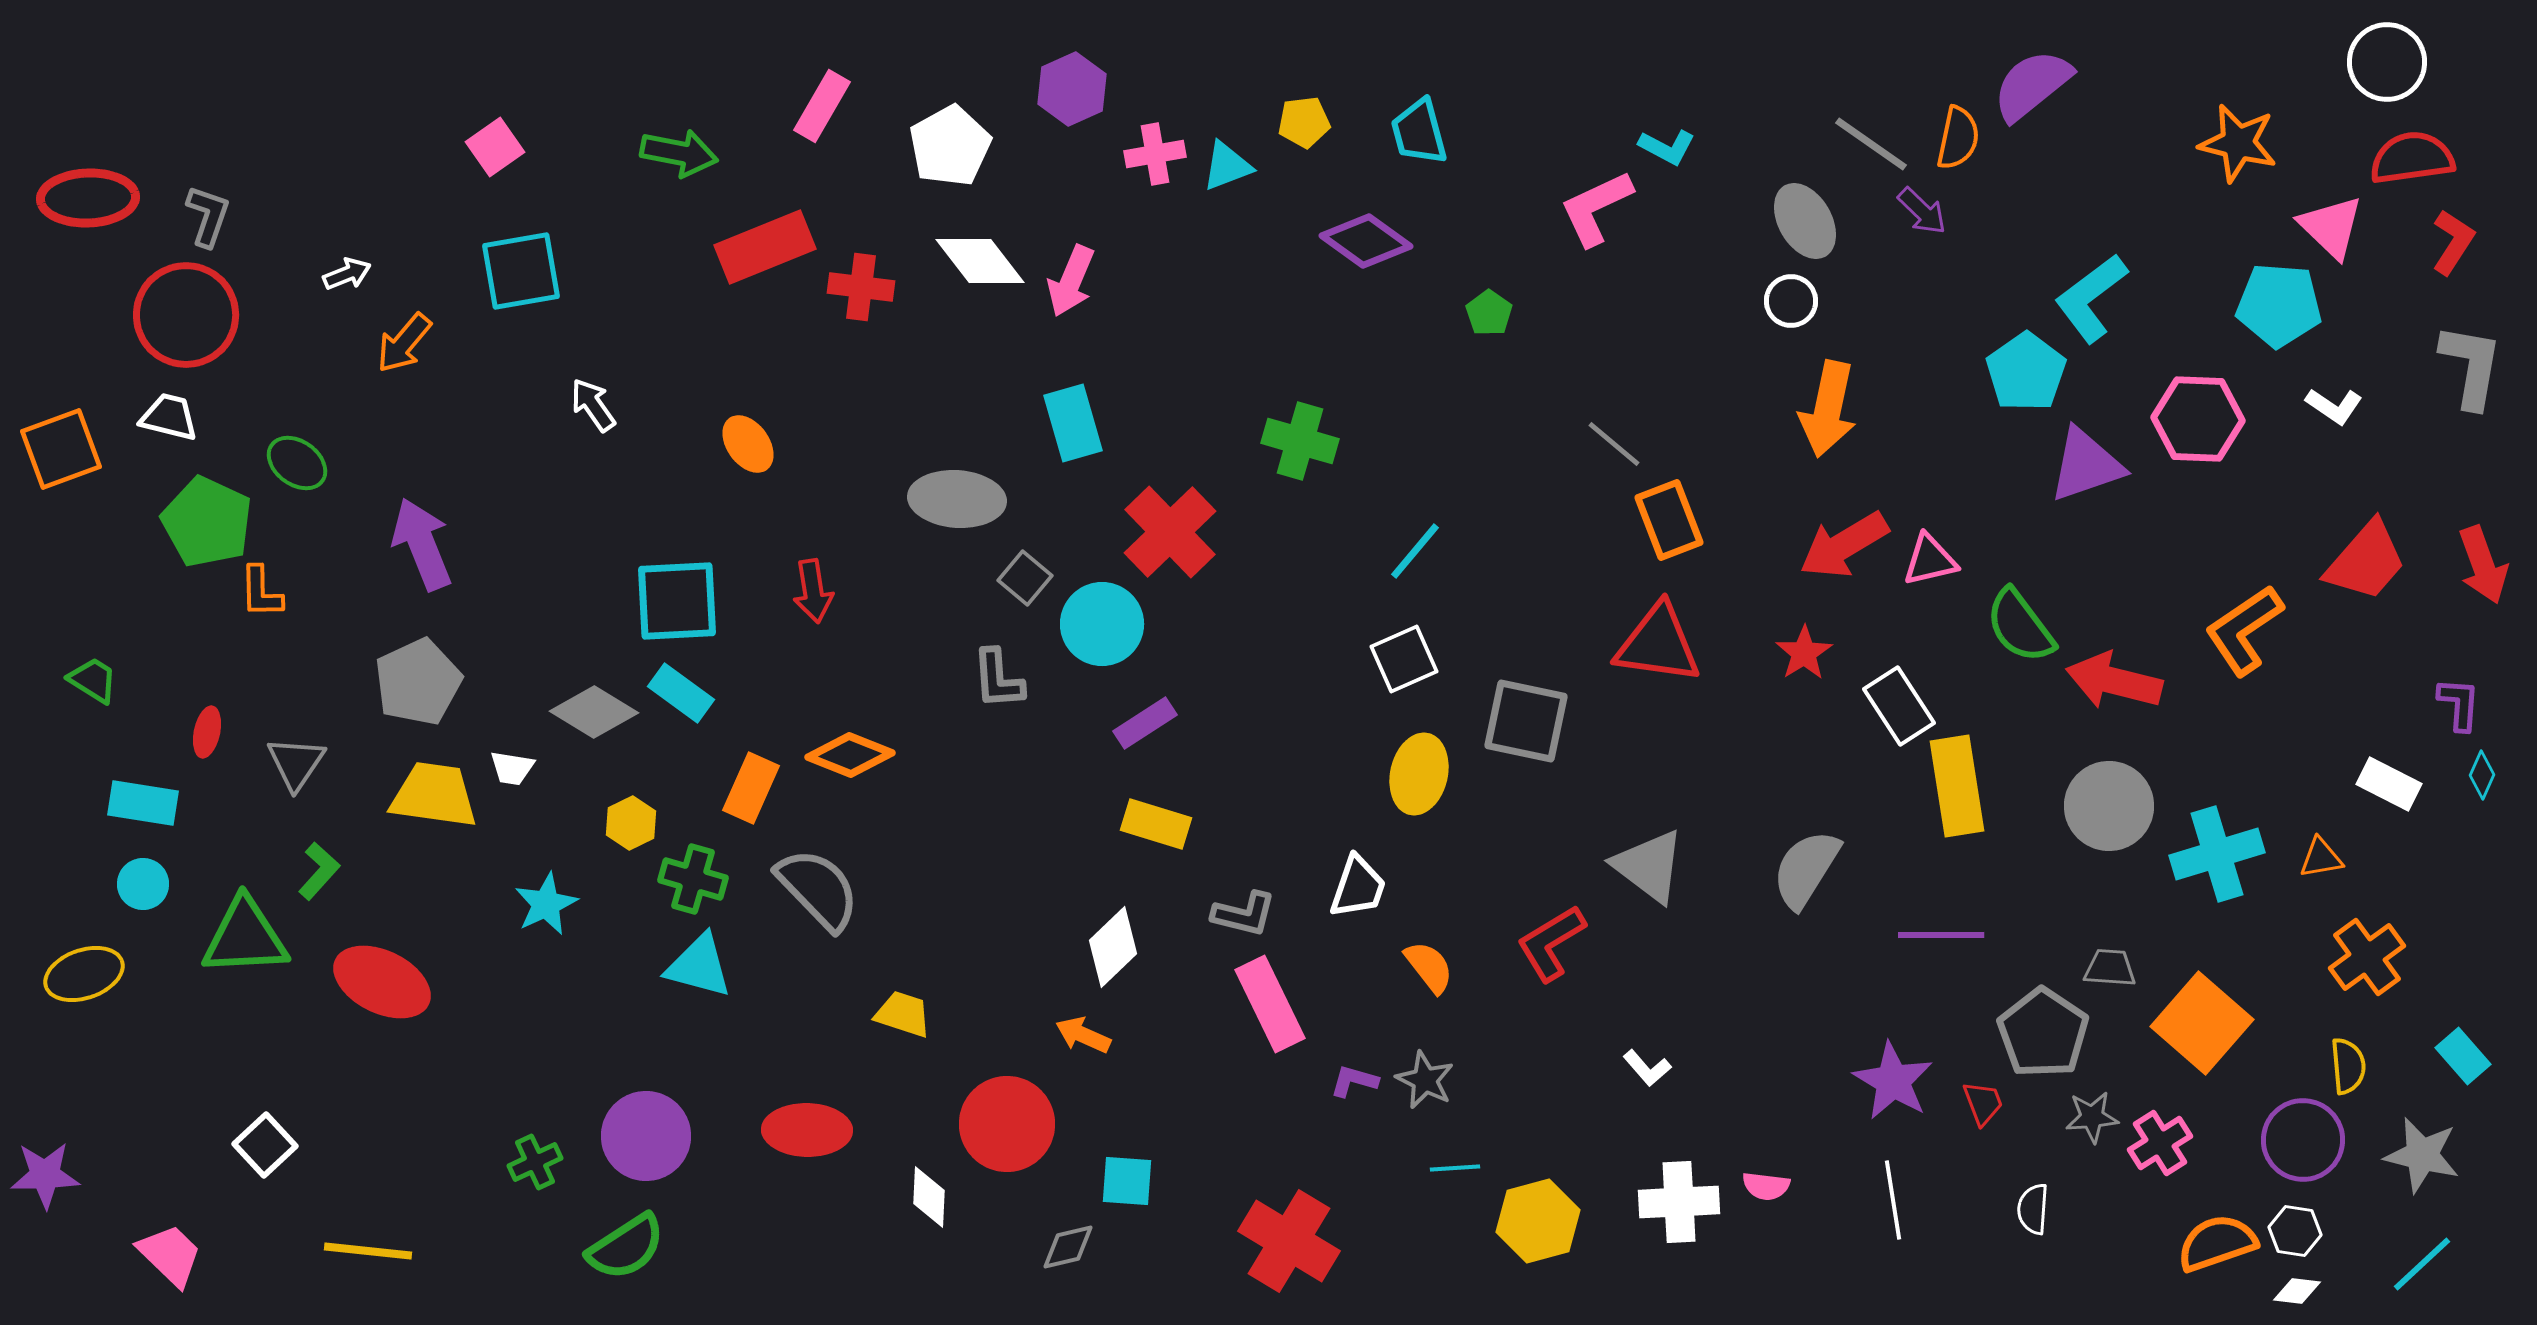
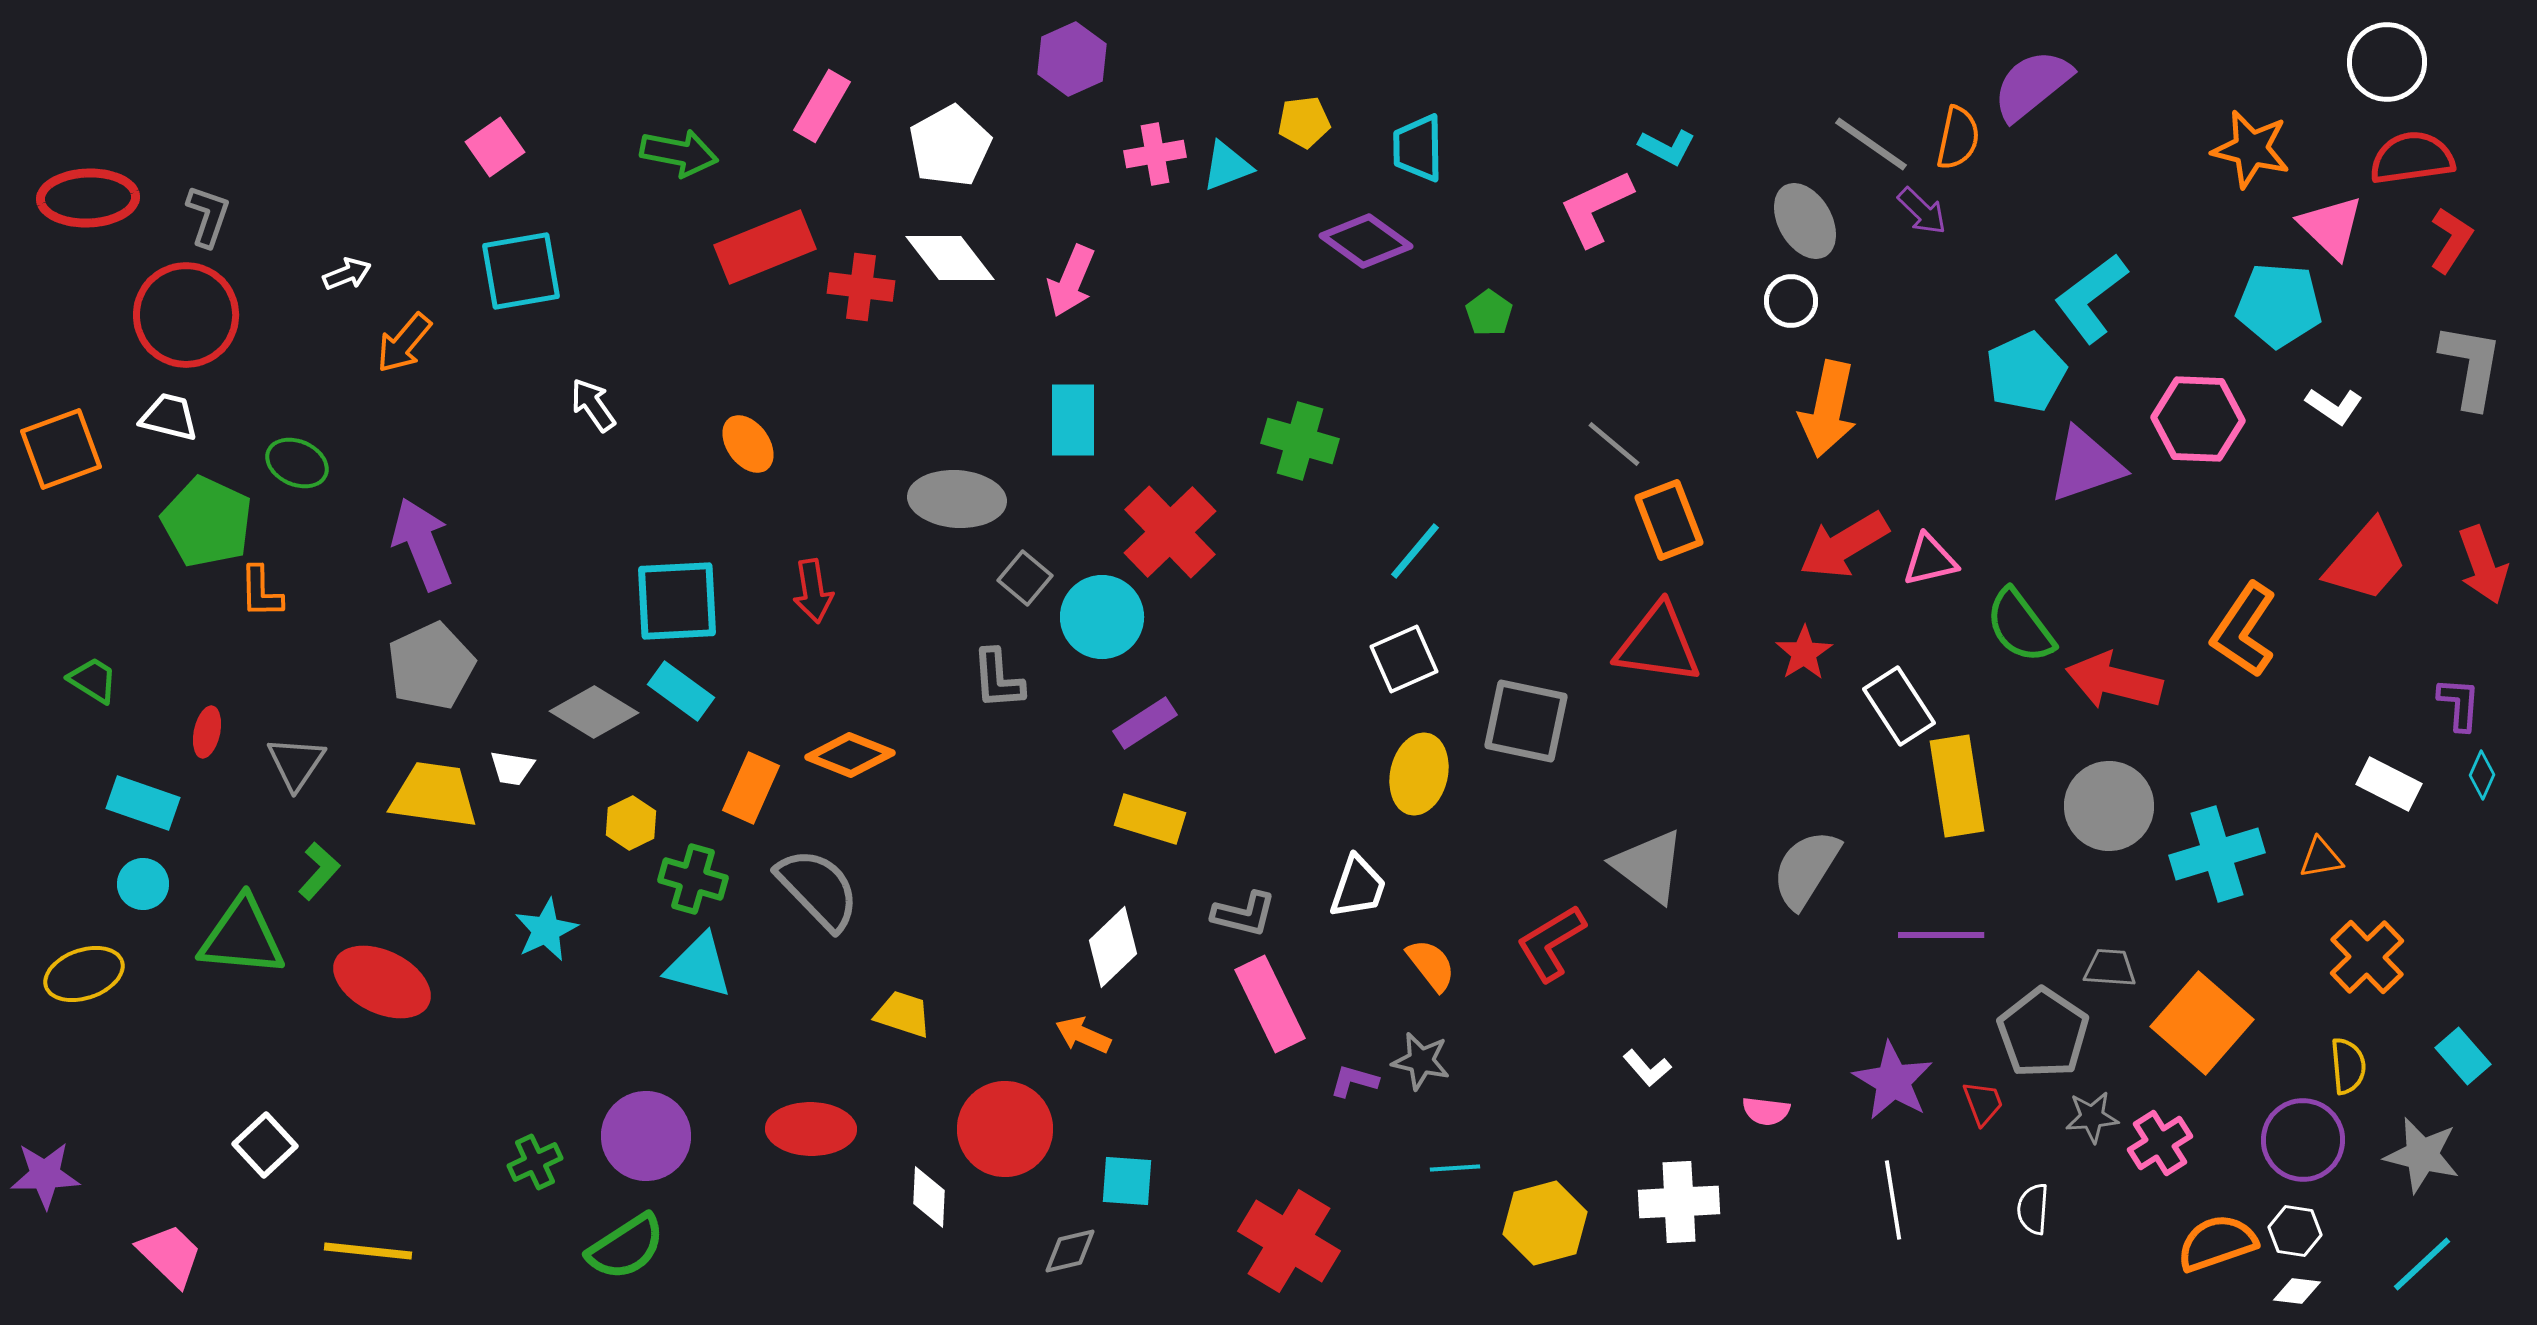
purple hexagon at (1072, 89): moved 30 px up
cyan trapezoid at (1419, 132): moved 1 px left, 16 px down; rotated 14 degrees clockwise
orange star at (2238, 143): moved 13 px right, 6 px down
red L-shape at (2453, 242): moved 2 px left, 2 px up
white diamond at (980, 261): moved 30 px left, 3 px up
cyan pentagon at (2026, 372): rotated 10 degrees clockwise
cyan rectangle at (1073, 423): moved 3 px up; rotated 16 degrees clockwise
green ellipse at (297, 463): rotated 12 degrees counterclockwise
cyan circle at (1102, 624): moved 7 px up
orange L-shape at (2244, 630): rotated 22 degrees counterclockwise
gray pentagon at (418, 682): moved 13 px right, 16 px up
cyan rectangle at (681, 693): moved 2 px up
cyan rectangle at (143, 803): rotated 10 degrees clockwise
yellow rectangle at (1156, 824): moved 6 px left, 5 px up
cyan star at (546, 904): moved 26 px down
green triangle at (245, 937): moved 3 px left; rotated 8 degrees clockwise
orange cross at (2367, 957): rotated 8 degrees counterclockwise
orange semicircle at (1429, 967): moved 2 px right, 2 px up
gray star at (1425, 1080): moved 4 px left, 19 px up; rotated 14 degrees counterclockwise
red circle at (1007, 1124): moved 2 px left, 5 px down
red ellipse at (807, 1130): moved 4 px right, 1 px up
pink semicircle at (1766, 1186): moved 75 px up
yellow hexagon at (1538, 1221): moved 7 px right, 2 px down
gray diamond at (1068, 1247): moved 2 px right, 4 px down
